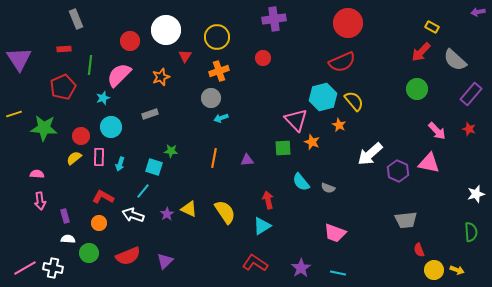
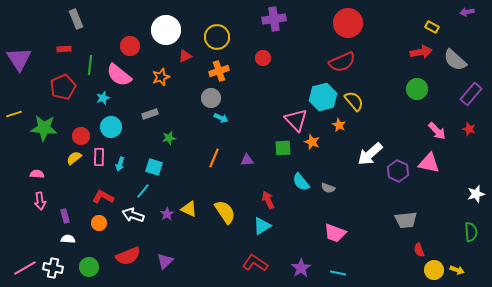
purple arrow at (478, 12): moved 11 px left
red circle at (130, 41): moved 5 px down
red arrow at (421, 52): rotated 145 degrees counterclockwise
red triangle at (185, 56): rotated 32 degrees clockwise
pink semicircle at (119, 75): rotated 96 degrees counterclockwise
cyan arrow at (221, 118): rotated 136 degrees counterclockwise
green star at (171, 151): moved 2 px left, 13 px up; rotated 16 degrees counterclockwise
orange line at (214, 158): rotated 12 degrees clockwise
red arrow at (268, 200): rotated 12 degrees counterclockwise
green circle at (89, 253): moved 14 px down
